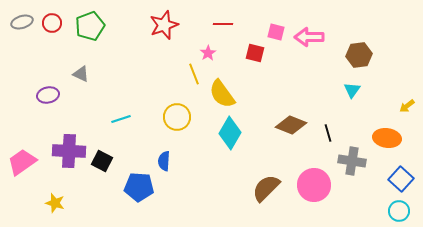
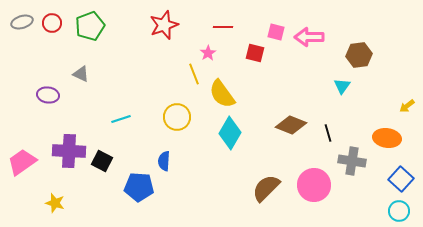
red line: moved 3 px down
cyan triangle: moved 10 px left, 4 px up
purple ellipse: rotated 20 degrees clockwise
